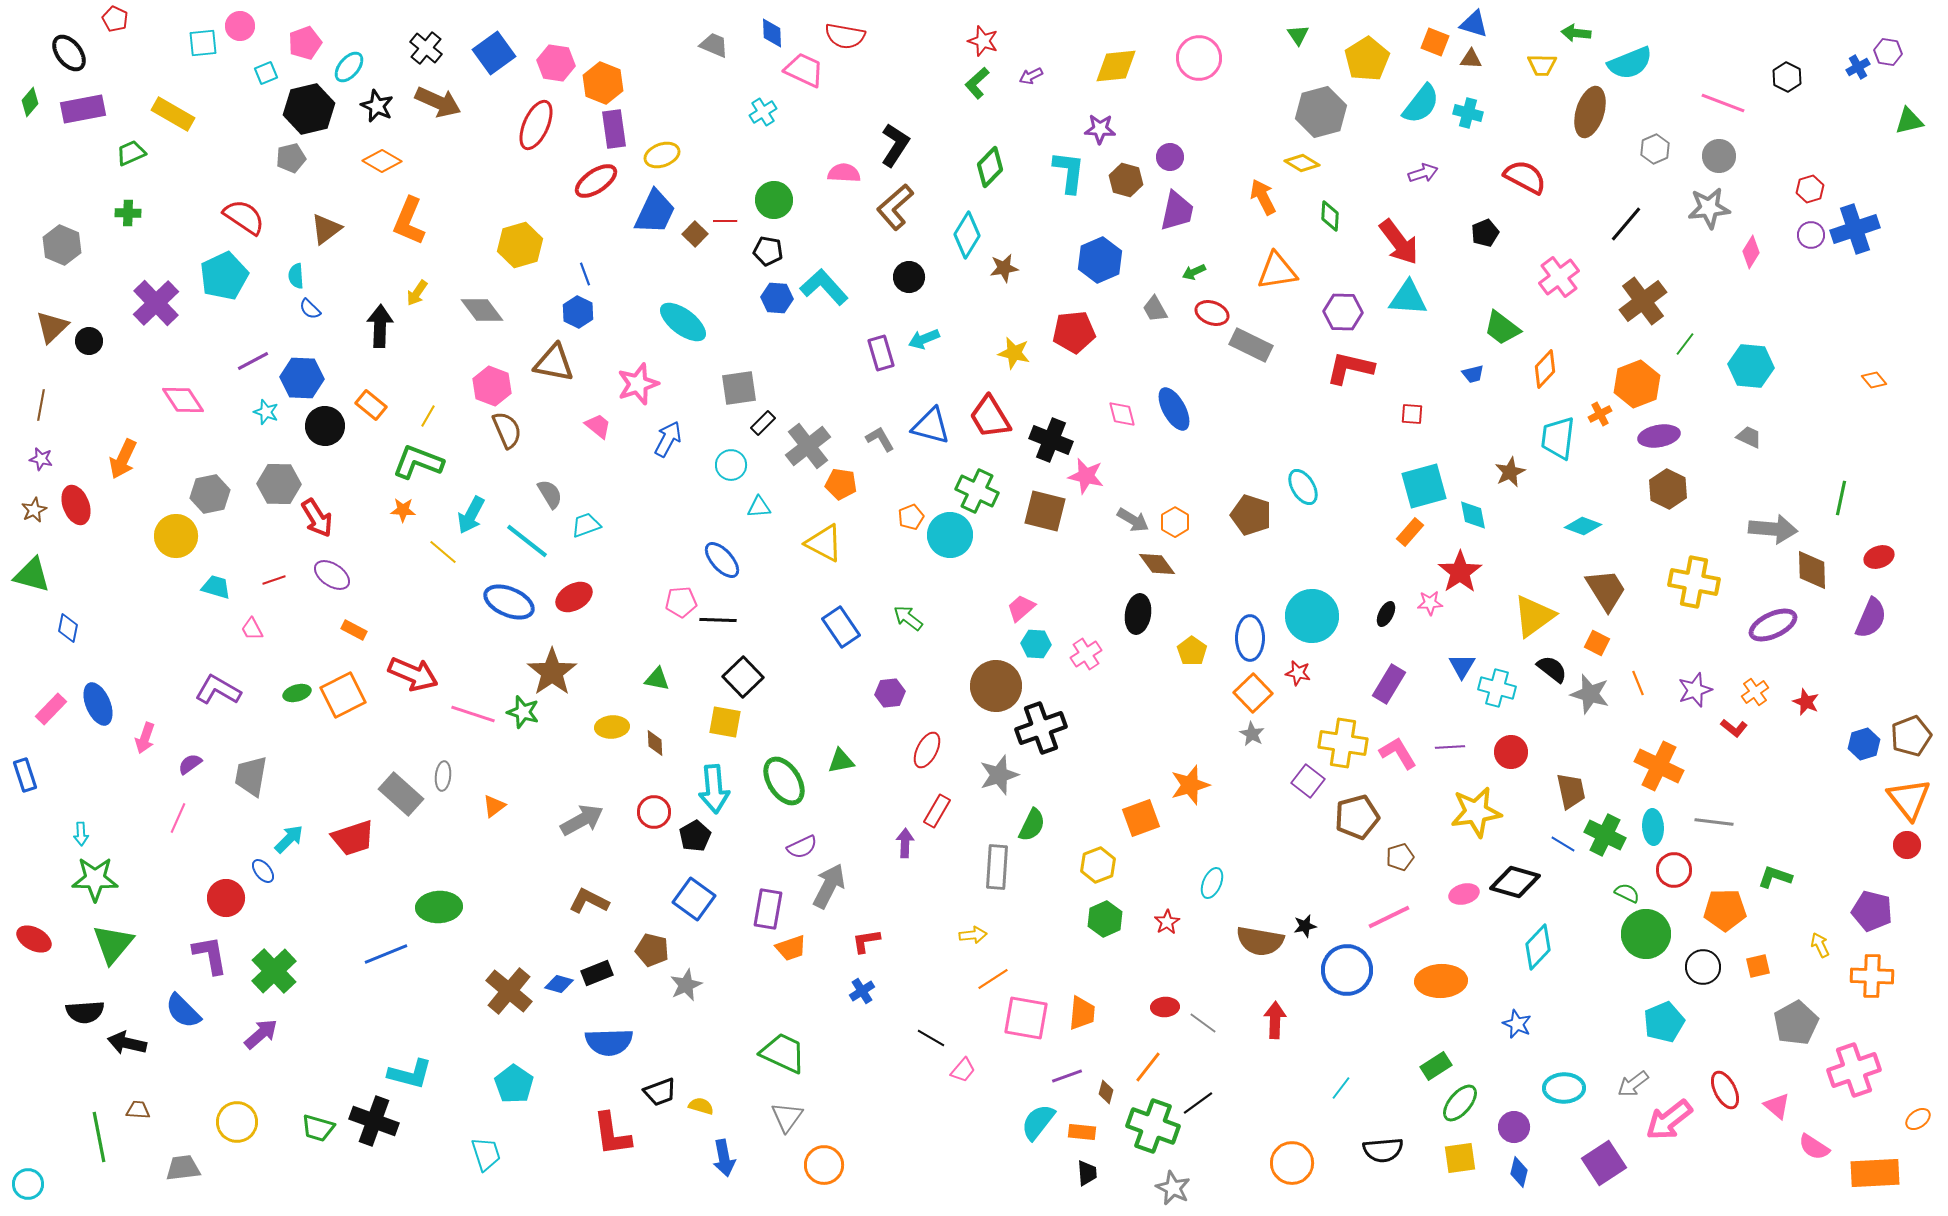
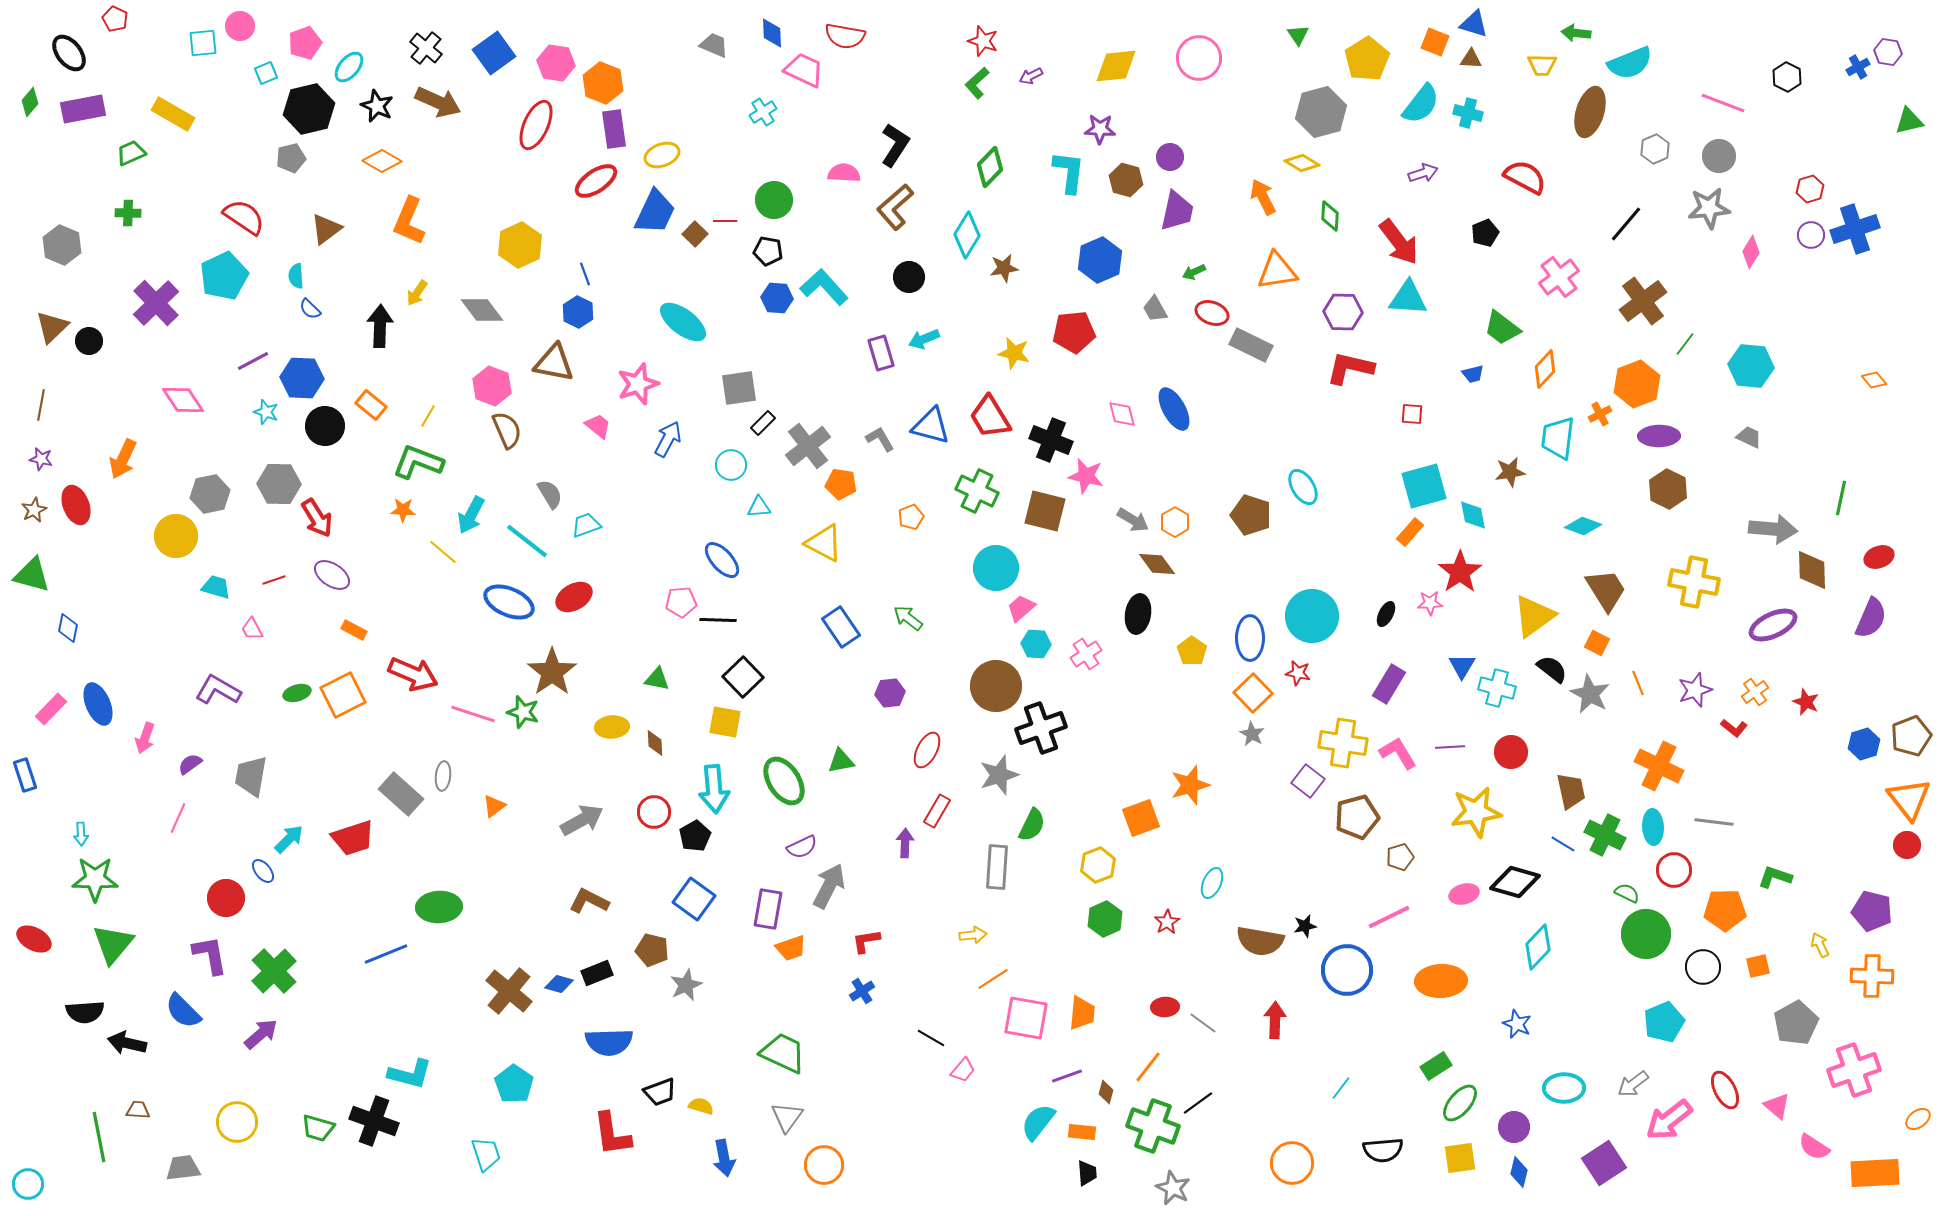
yellow hexagon at (520, 245): rotated 9 degrees counterclockwise
purple ellipse at (1659, 436): rotated 9 degrees clockwise
brown star at (1510, 472): rotated 16 degrees clockwise
cyan circle at (950, 535): moved 46 px right, 33 px down
gray star at (1590, 694): rotated 12 degrees clockwise
